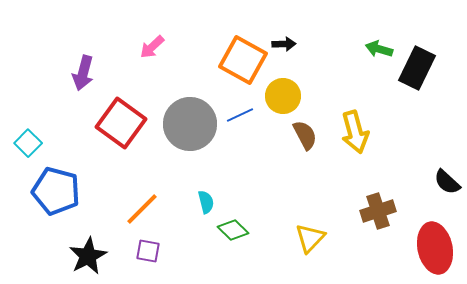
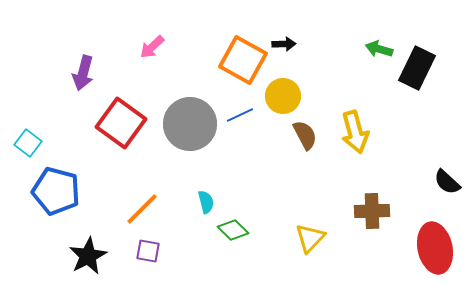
cyan square: rotated 8 degrees counterclockwise
brown cross: moved 6 px left; rotated 16 degrees clockwise
